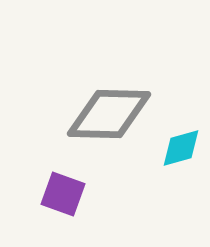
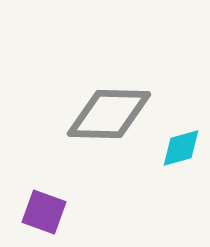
purple square: moved 19 px left, 18 px down
